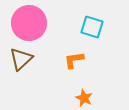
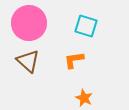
cyan square: moved 6 px left, 1 px up
brown triangle: moved 7 px right, 2 px down; rotated 35 degrees counterclockwise
